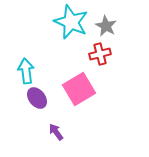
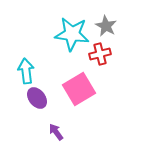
cyan star: moved 1 px right, 12 px down; rotated 16 degrees counterclockwise
